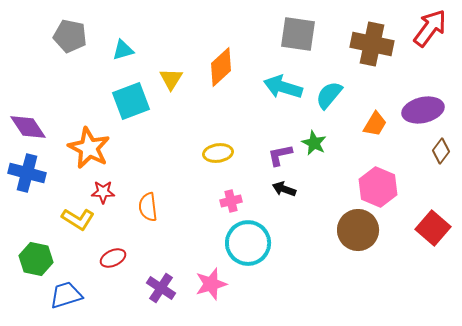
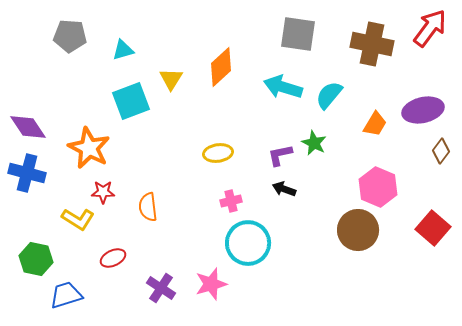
gray pentagon: rotated 8 degrees counterclockwise
